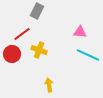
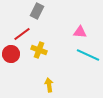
red circle: moved 1 px left
